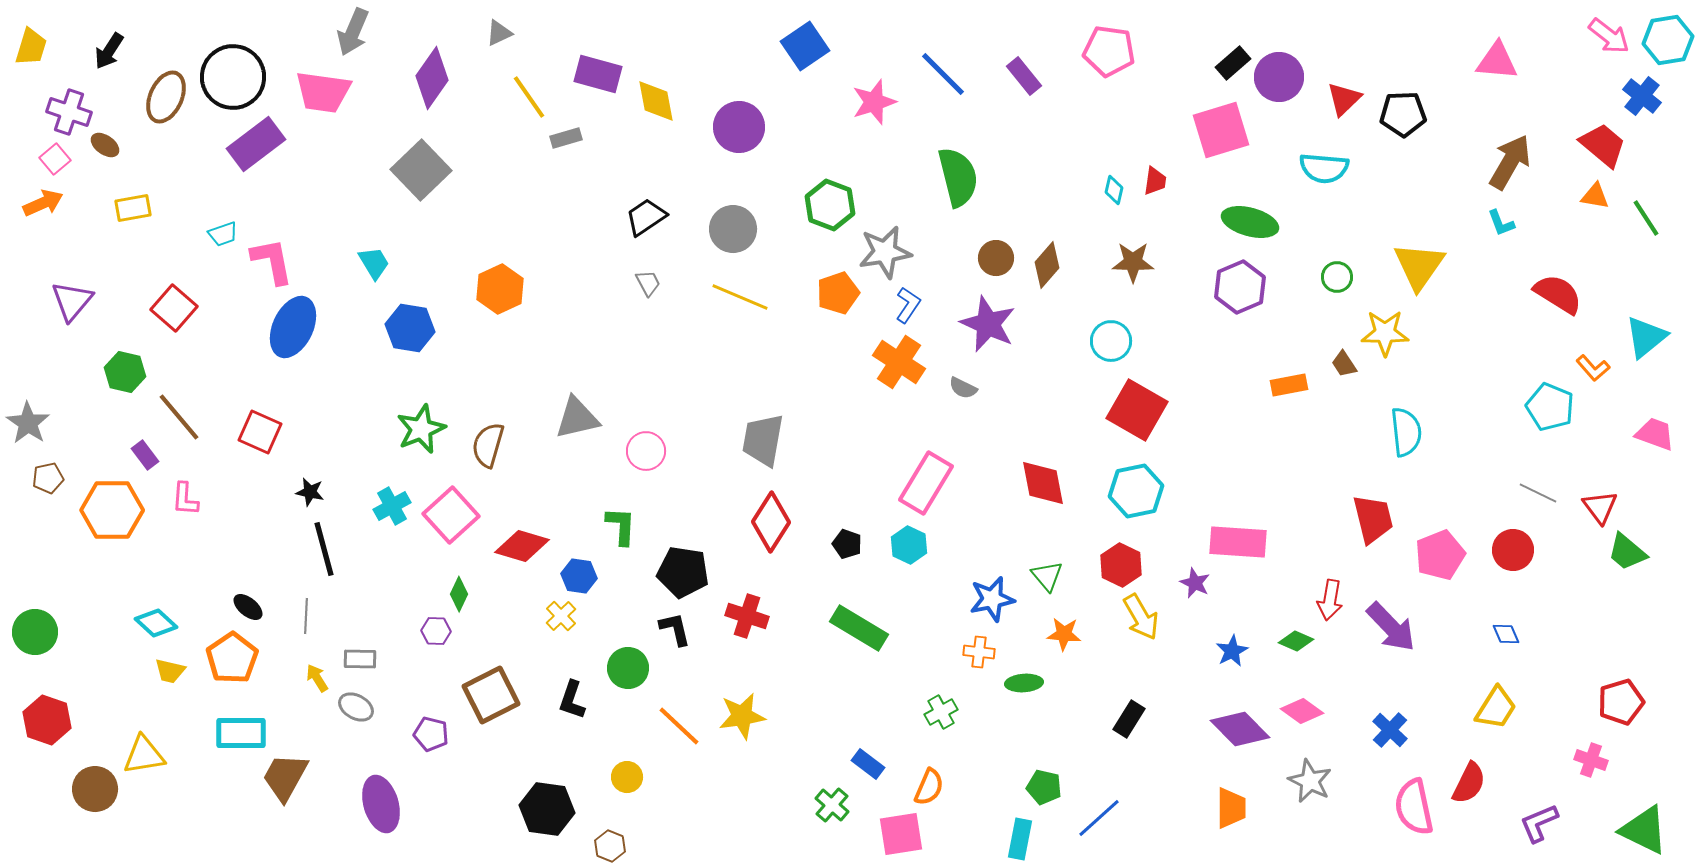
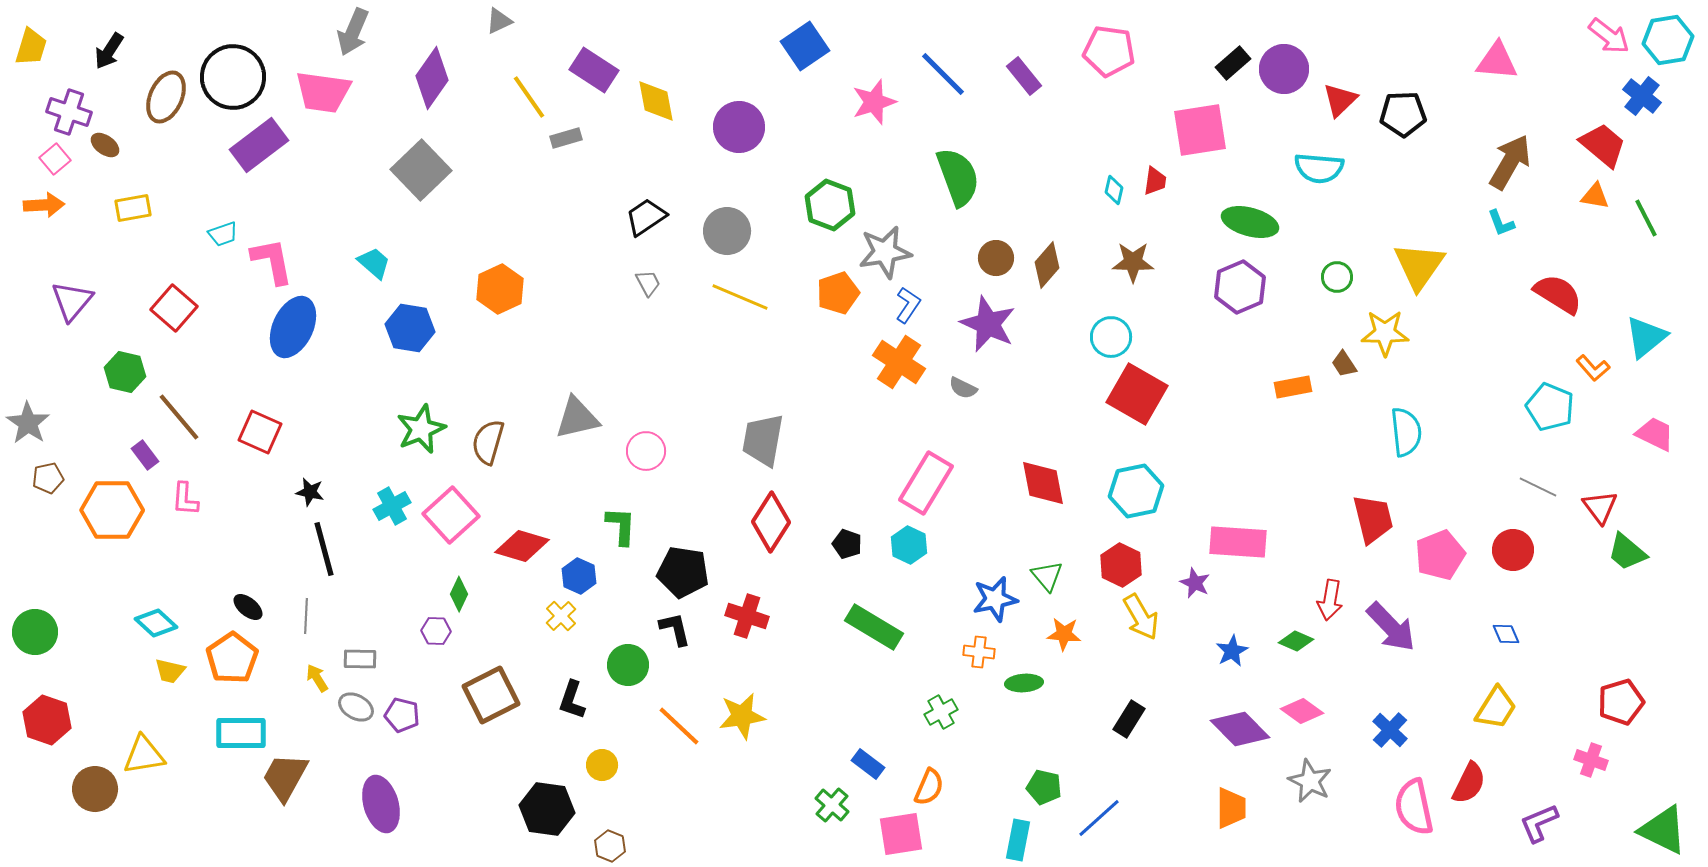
gray triangle at (499, 33): moved 12 px up
purple rectangle at (598, 74): moved 4 px left, 4 px up; rotated 18 degrees clockwise
purple circle at (1279, 77): moved 5 px right, 8 px up
red triangle at (1344, 99): moved 4 px left, 1 px down
pink square at (1221, 130): moved 21 px left; rotated 8 degrees clockwise
purple rectangle at (256, 144): moved 3 px right, 1 px down
cyan semicircle at (1324, 168): moved 5 px left
green semicircle at (958, 177): rotated 6 degrees counterclockwise
orange arrow at (43, 203): moved 1 px right, 2 px down; rotated 21 degrees clockwise
green line at (1646, 218): rotated 6 degrees clockwise
gray circle at (733, 229): moved 6 px left, 2 px down
cyan trapezoid at (374, 263): rotated 18 degrees counterclockwise
cyan circle at (1111, 341): moved 4 px up
orange rectangle at (1289, 385): moved 4 px right, 2 px down
red square at (1137, 410): moved 16 px up
pink trapezoid at (1655, 434): rotated 6 degrees clockwise
brown semicircle at (488, 445): moved 3 px up
gray line at (1538, 493): moved 6 px up
blue hexagon at (579, 576): rotated 16 degrees clockwise
blue star at (992, 599): moved 3 px right
green rectangle at (859, 628): moved 15 px right, 1 px up
green circle at (628, 668): moved 3 px up
purple pentagon at (431, 734): moved 29 px left, 19 px up
yellow circle at (627, 777): moved 25 px left, 12 px up
green triangle at (1644, 830): moved 19 px right
cyan rectangle at (1020, 839): moved 2 px left, 1 px down
